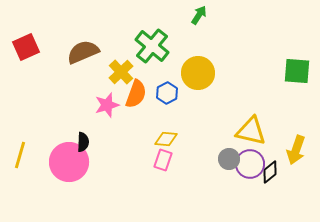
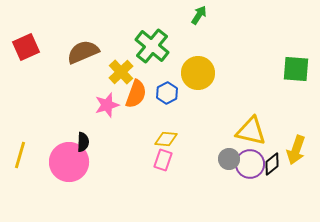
green square: moved 1 px left, 2 px up
black diamond: moved 2 px right, 8 px up
